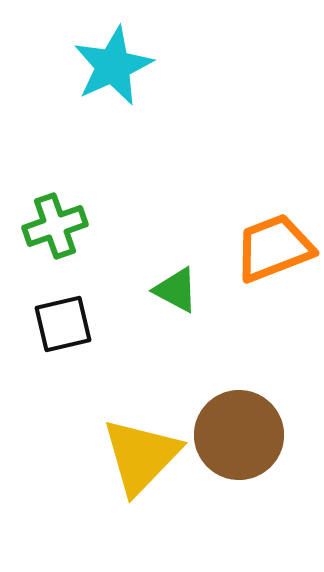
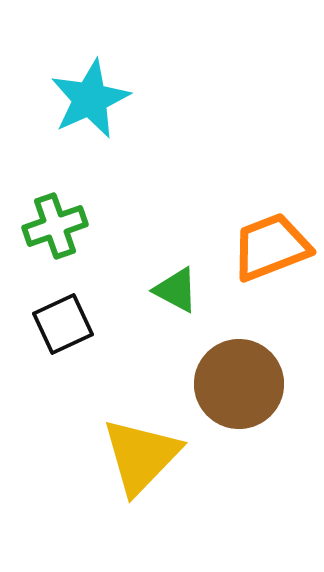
cyan star: moved 23 px left, 33 px down
orange trapezoid: moved 3 px left, 1 px up
black square: rotated 12 degrees counterclockwise
brown circle: moved 51 px up
